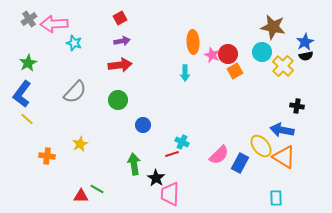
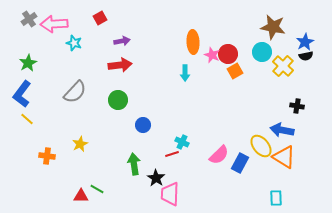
red square: moved 20 px left
